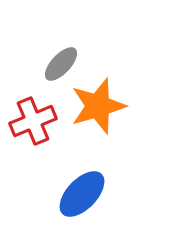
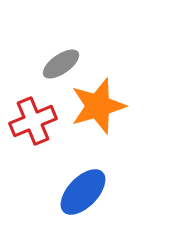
gray ellipse: rotated 12 degrees clockwise
blue ellipse: moved 1 px right, 2 px up
